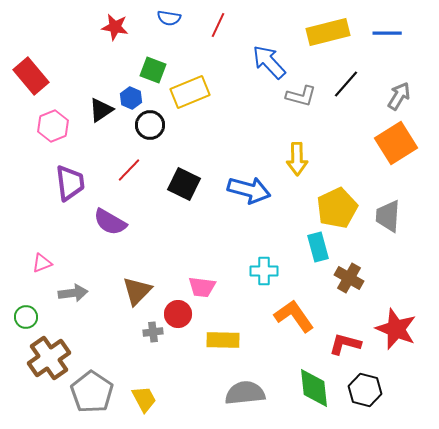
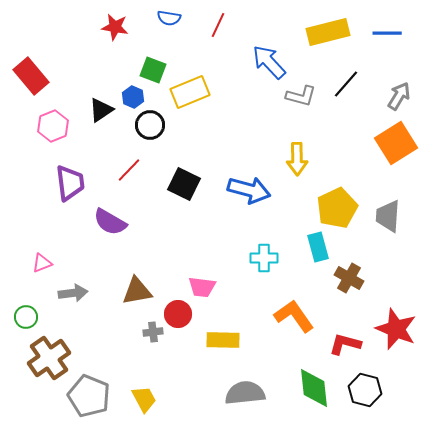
blue hexagon at (131, 98): moved 2 px right, 1 px up
cyan cross at (264, 271): moved 13 px up
brown triangle at (137, 291): rotated 36 degrees clockwise
gray pentagon at (92, 392): moved 3 px left, 4 px down; rotated 12 degrees counterclockwise
